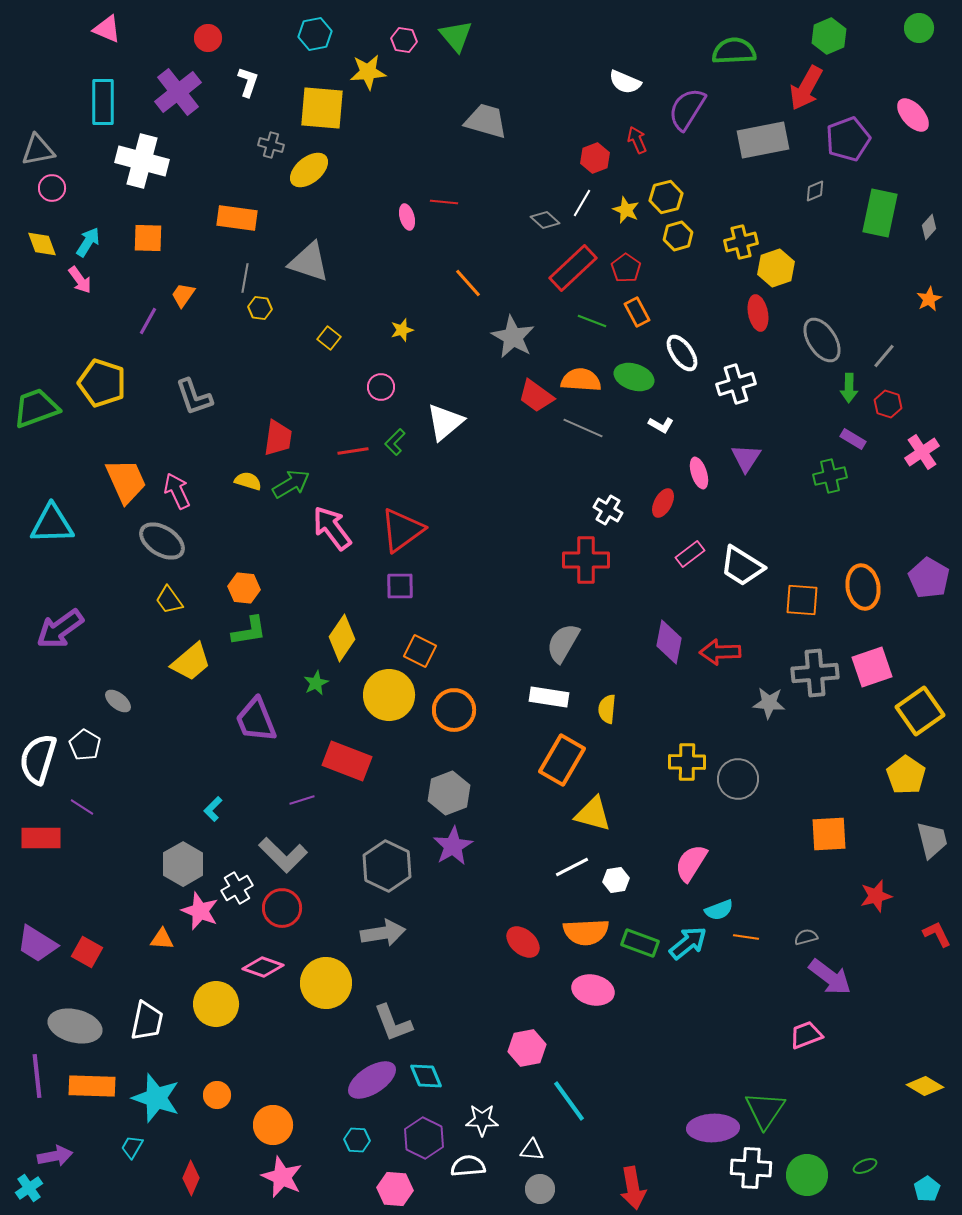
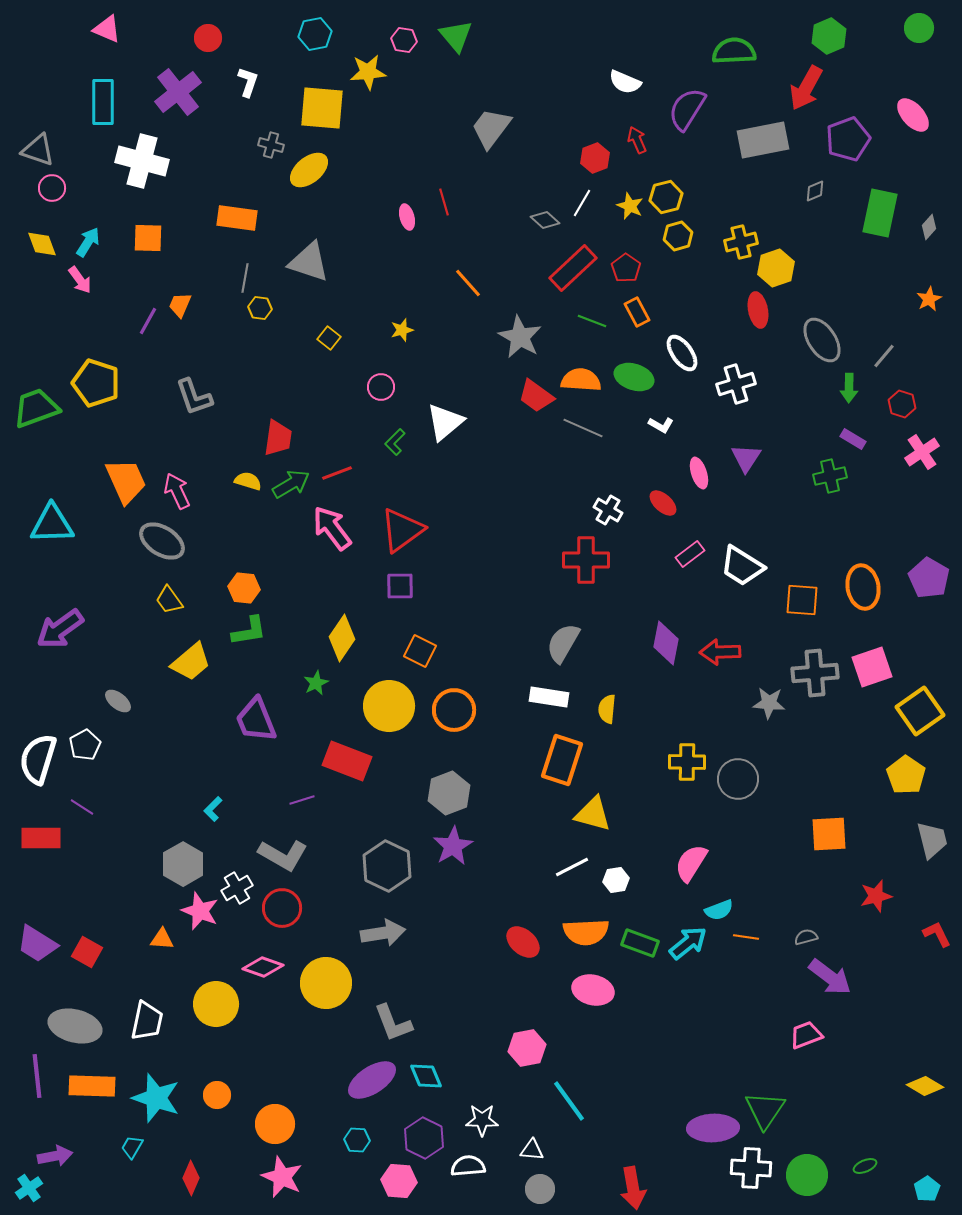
gray trapezoid at (486, 121): moved 5 px right, 7 px down; rotated 69 degrees counterclockwise
gray triangle at (38, 150): rotated 30 degrees clockwise
red line at (444, 202): rotated 68 degrees clockwise
yellow star at (626, 210): moved 4 px right, 4 px up
orange trapezoid at (183, 295): moved 3 px left, 10 px down; rotated 12 degrees counterclockwise
red ellipse at (758, 313): moved 3 px up
gray star at (513, 337): moved 7 px right
yellow pentagon at (102, 383): moved 6 px left
red hexagon at (888, 404): moved 14 px right
red line at (353, 451): moved 16 px left, 22 px down; rotated 12 degrees counterclockwise
red ellipse at (663, 503): rotated 76 degrees counterclockwise
purple diamond at (669, 642): moved 3 px left, 1 px down
yellow circle at (389, 695): moved 11 px down
white pentagon at (85, 745): rotated 12 degrees clockwise
orange rectangle at (562, 760): rotated 12 degrees counterclockwise
gray L-shape at (283, 855): rotated 15 degrees counterclockwise
orange circle at (273, 1125): moved 2 px right, 1 px up
pink hexagon at (395, 1189): moved 4 px right, 8 px up
